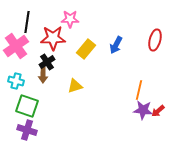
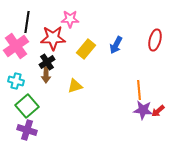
brown arrow: moved 3 px right
orange line: rotated 18 degrees counterclockwise
green square: rotated 30 degrees clockwise
